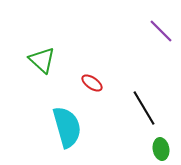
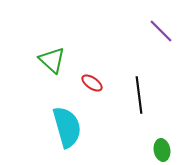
green triangle: moved 10 px right
black line: moved 5 px left, 13 px up; rotated 24 degrees clockwise
green ellipse: moved 1 px right, 1 px down
